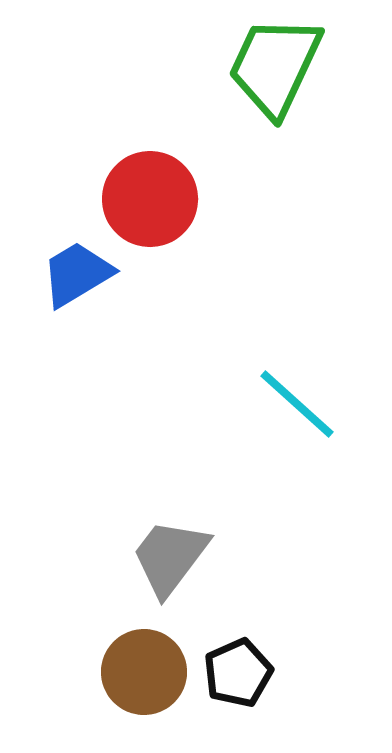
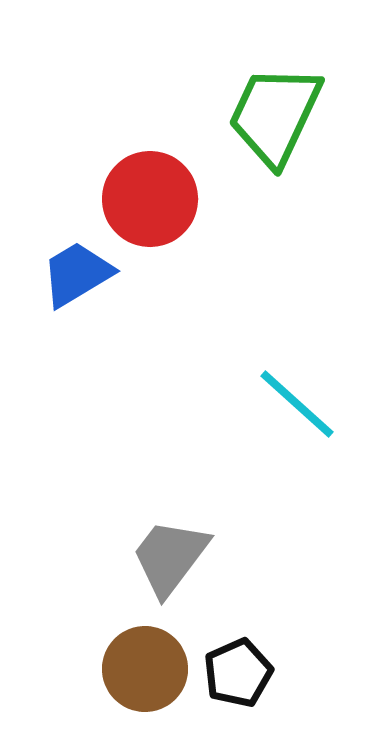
green trapezoid: moved 49 px down
brown circle: moved 1 px right, 3 px up
